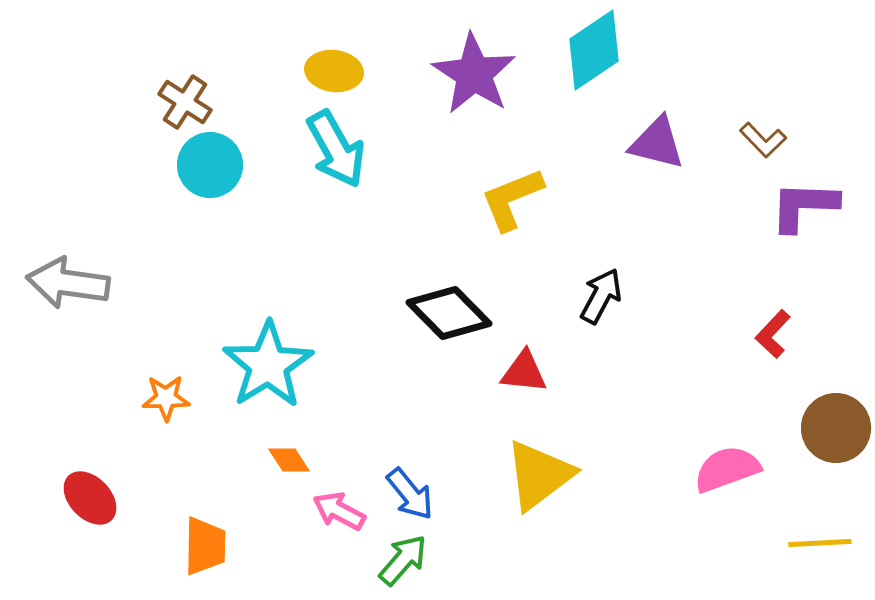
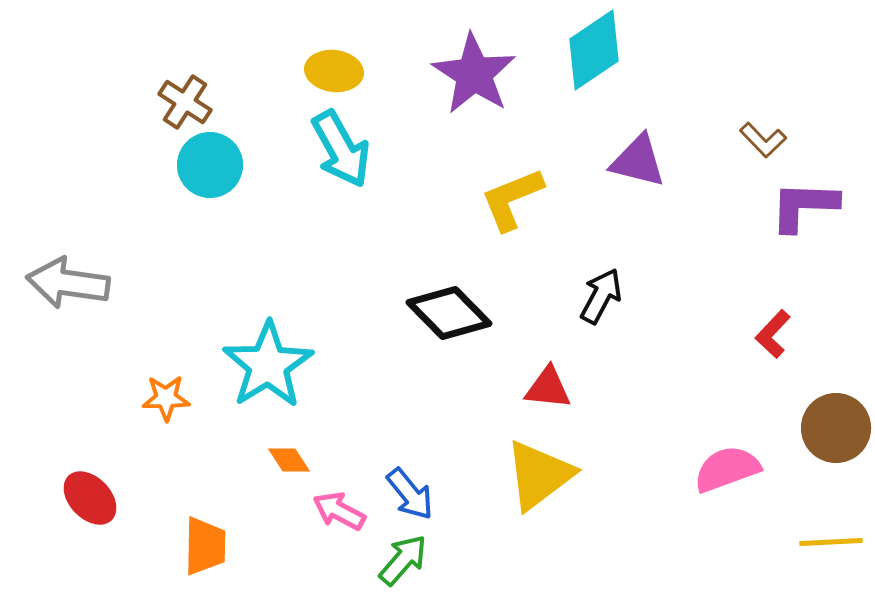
purple triangle: moved 19 px left, 18 px down
cyan arrow: moved 5 px right
red triangle: moved 24 px right, 16 px down
yellow line: moved 11 px right, 1 px up
